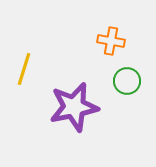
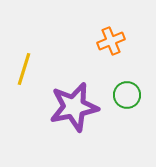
orange cross: rotated 32 degrees counterclockwise
green circle: moved 14 px down
